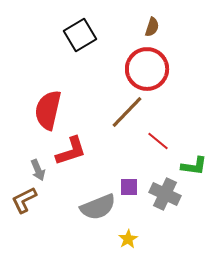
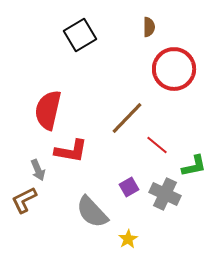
brown semicircle: moved 3 px left; rotated 18 degrees counterclockwise
red circle: moved 27 px right
brown line: moved 6 px down
red line: moved 1 px left, 4 px down
red L-shape: rotated 28 degrees clockwise
green L-shape: rotated 20 degrees counterclockwise
purple square: rotated 30 degrees counterclockwise
gray semicircle: moved 6 px left, 5 px down; rotated 69 degrees clockwise
